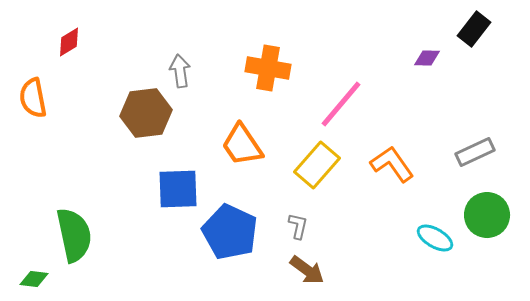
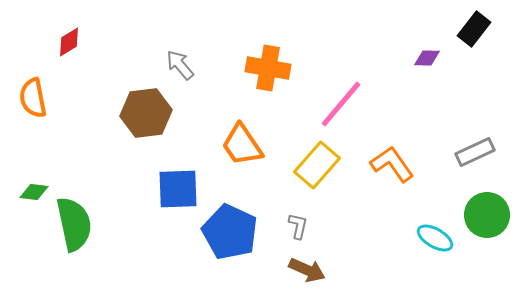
gray arrow: moved 6 px up; rotated 32 degrees counterclockwise
green semicircle: moved 11 px up
brown arrow: rotated 12 degrees counterclockwise
green diamond: moved 87 px up
